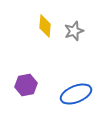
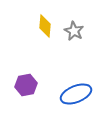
gray star: rotated 24 degrees counterclockwise
